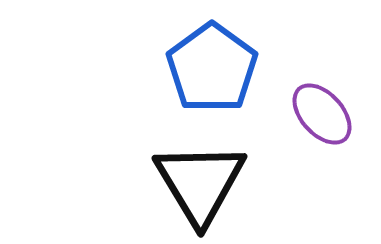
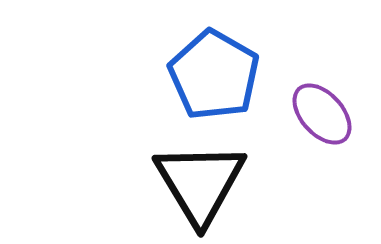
blue pentagon: moved 2 px right, 7 px down; rotated 6 degrees counterclockwise
